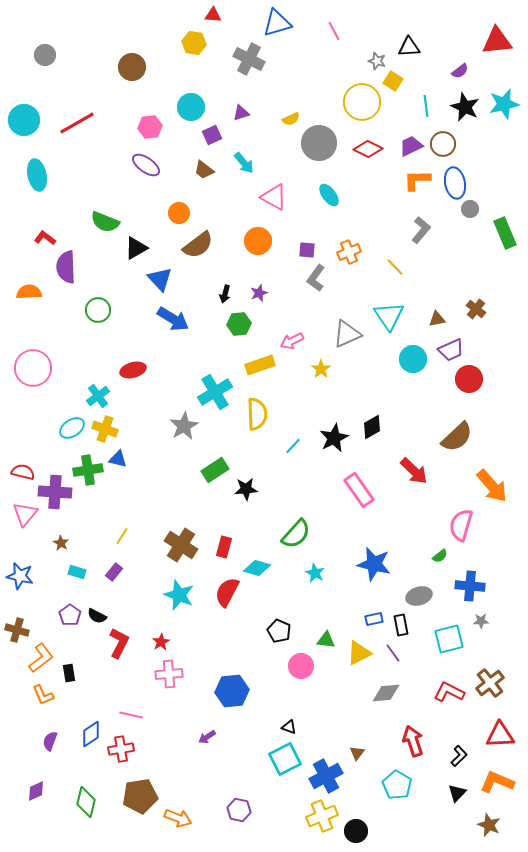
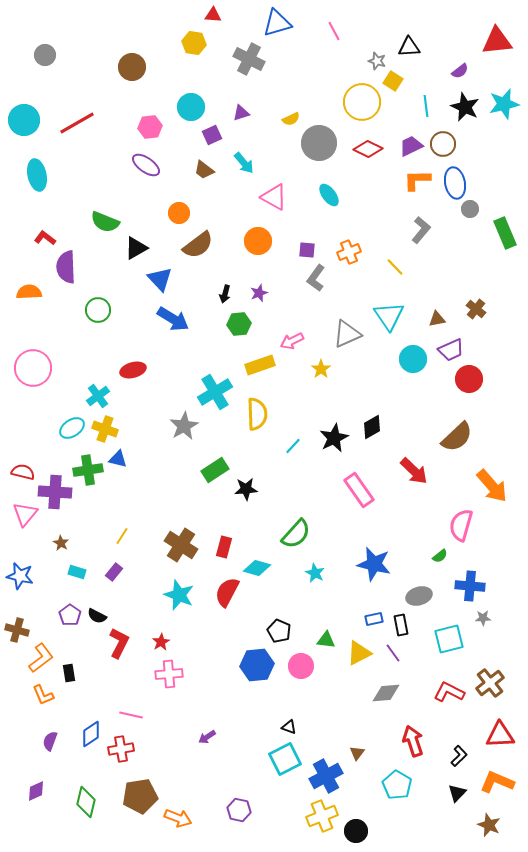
gray star at (481, 621): moved 2 px right, 3 px up
blue hexagon at (232, 691): moved 25 px right, 26 px up
